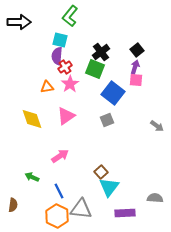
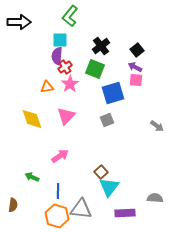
cyan square: rotated 14 degrees counterclockwise
black cross: moved 6 px up
purple arrow: rotated 80 degrees counterclockwise
blue square: rotated 35 degrees clockwise
pink triangle: rotated 12 degrees counterclockwise
blue line: moved 1 px left; rotated 28 degrees clockwise
orange hexagon: rotated 10 degrees counterclockwise
